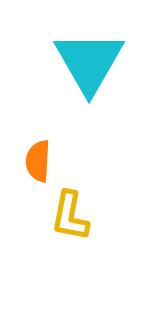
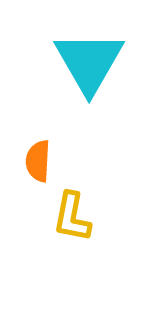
yellow L-shape: moved 2 px right, 1 px down
